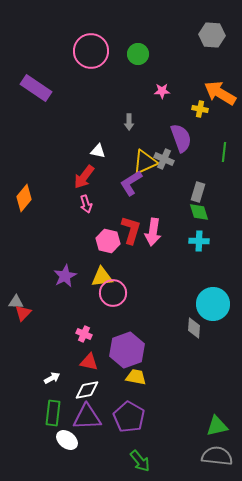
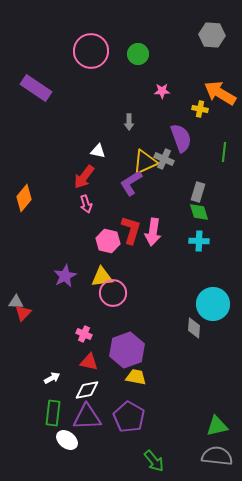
green arrow at (140, 461): moved 14 px right
